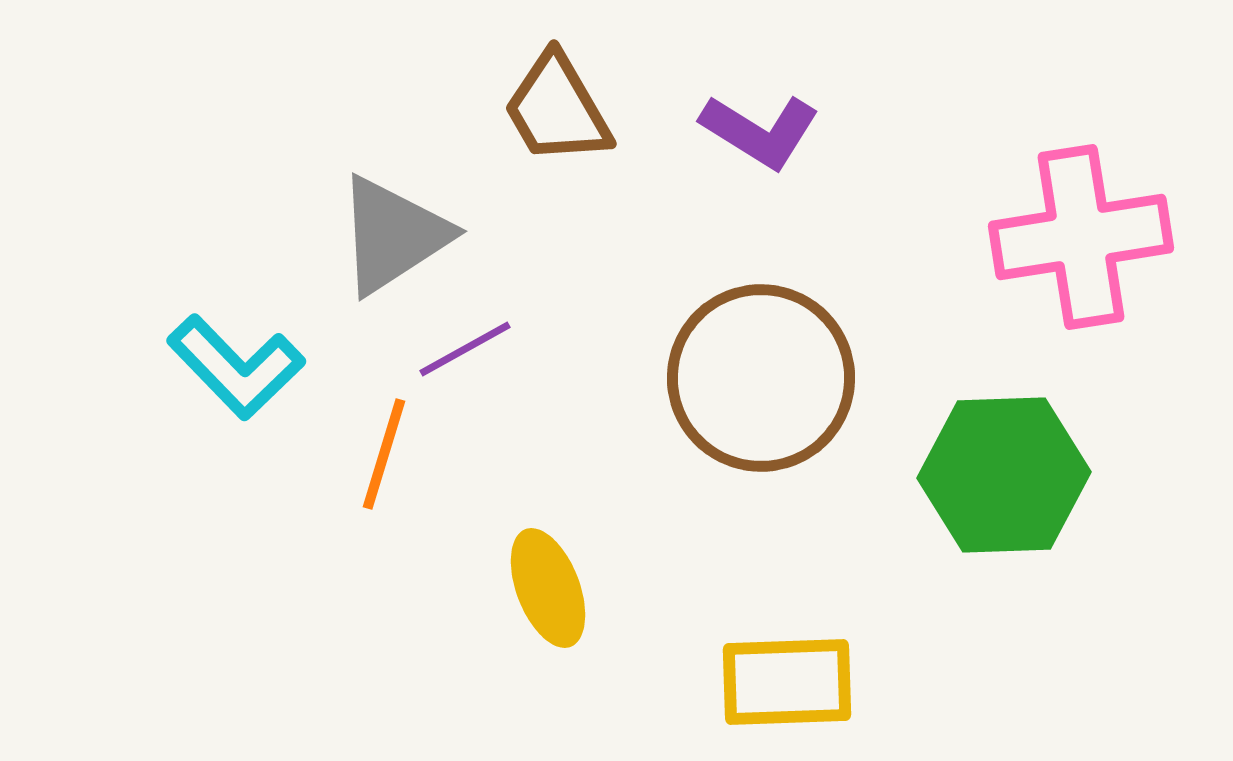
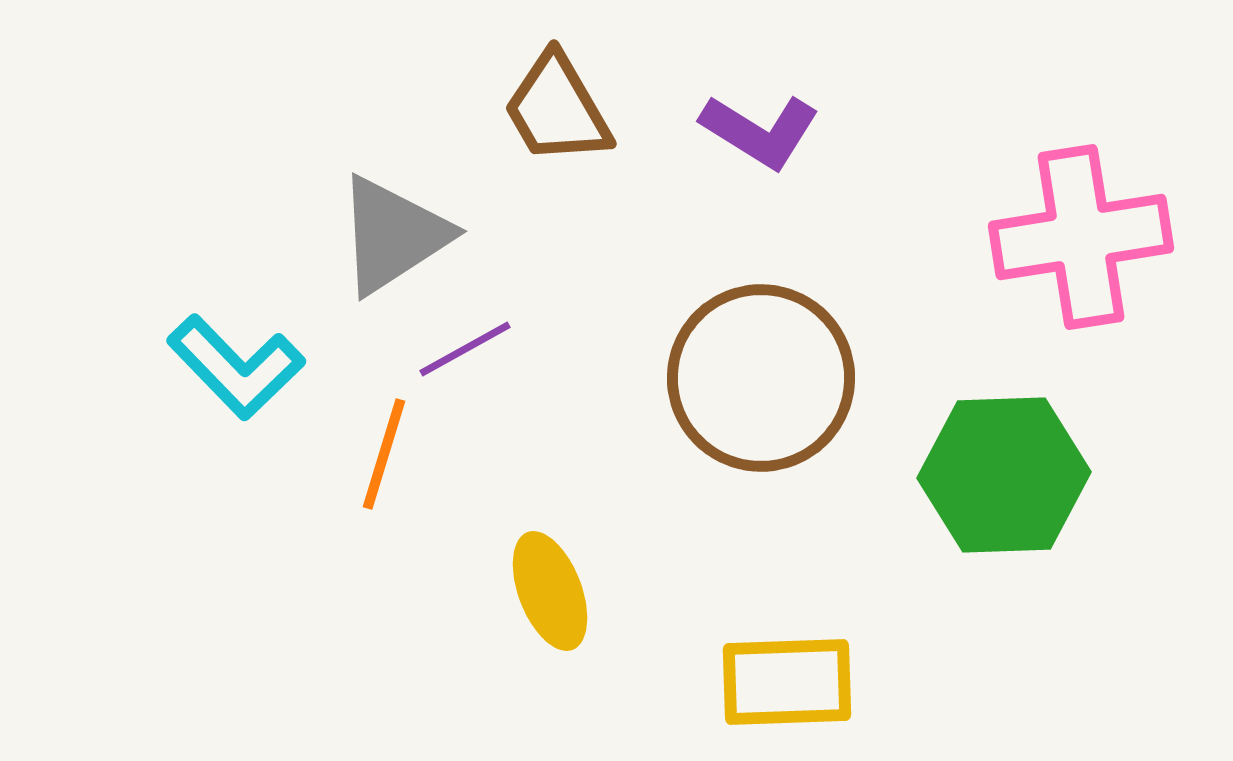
yellow ellipse: moved 2 px right, 3 px down
